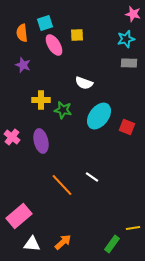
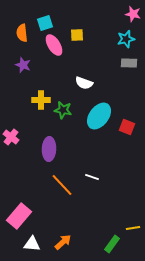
pink cross: moved 1 px left
purple ellipse: moved 8 px right, 8 px down; rotated 15 degrees clockwise
white line: rotated 16 degrees counterclockwise
pink rectangle: rotated 10 degrees counterclockwise
